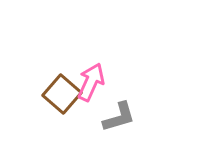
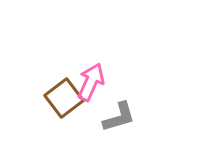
brown square: moved 2 px right, 4 px down; rotated 12 degrees clockwise
